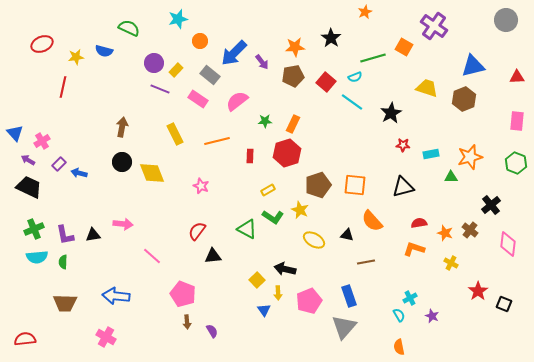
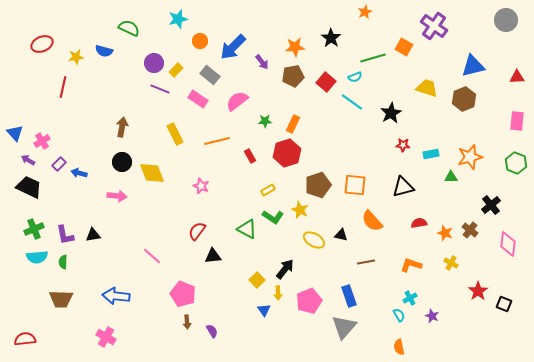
blue arrow at (234, 53): moved 1 px left, 6 px up
red rectangle at (250, 156): rotated 32 degrees counterclockwise
pink arrow at (123, 224): moved 6 px left, 28 px up
black triangle at (347, 235): moved 6 px left
orange L-shape at (414, 249): moved 3 px left, 16 px down
black arrow at (285, 269): rotated 115 degrees clockwise
brown trapezoid at (65, 303): moved 4 px left, 4 px up
